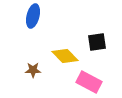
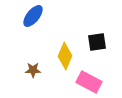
blue ellipse: rotated 25 degrees clockwise
yellow diamond: rotated 68 degrees clockwise
